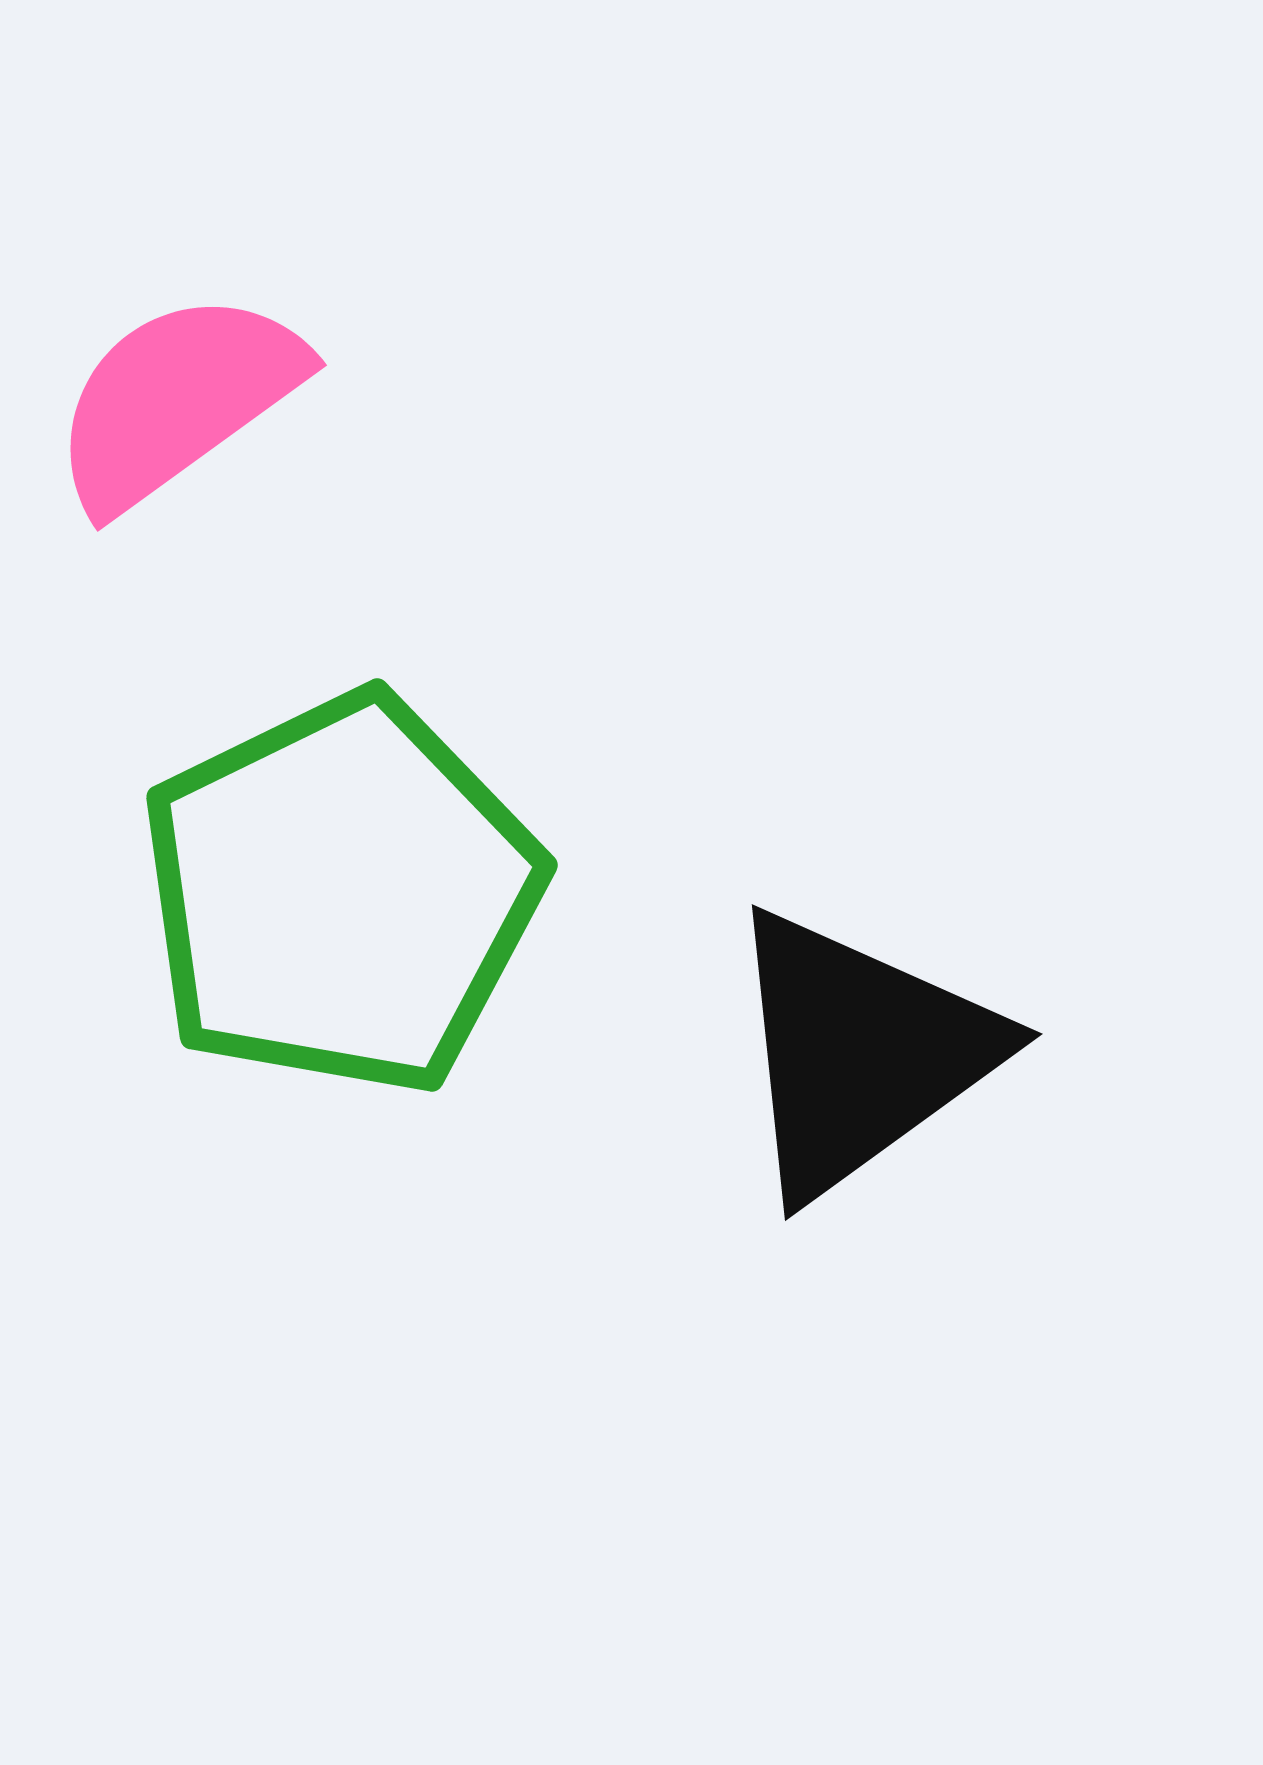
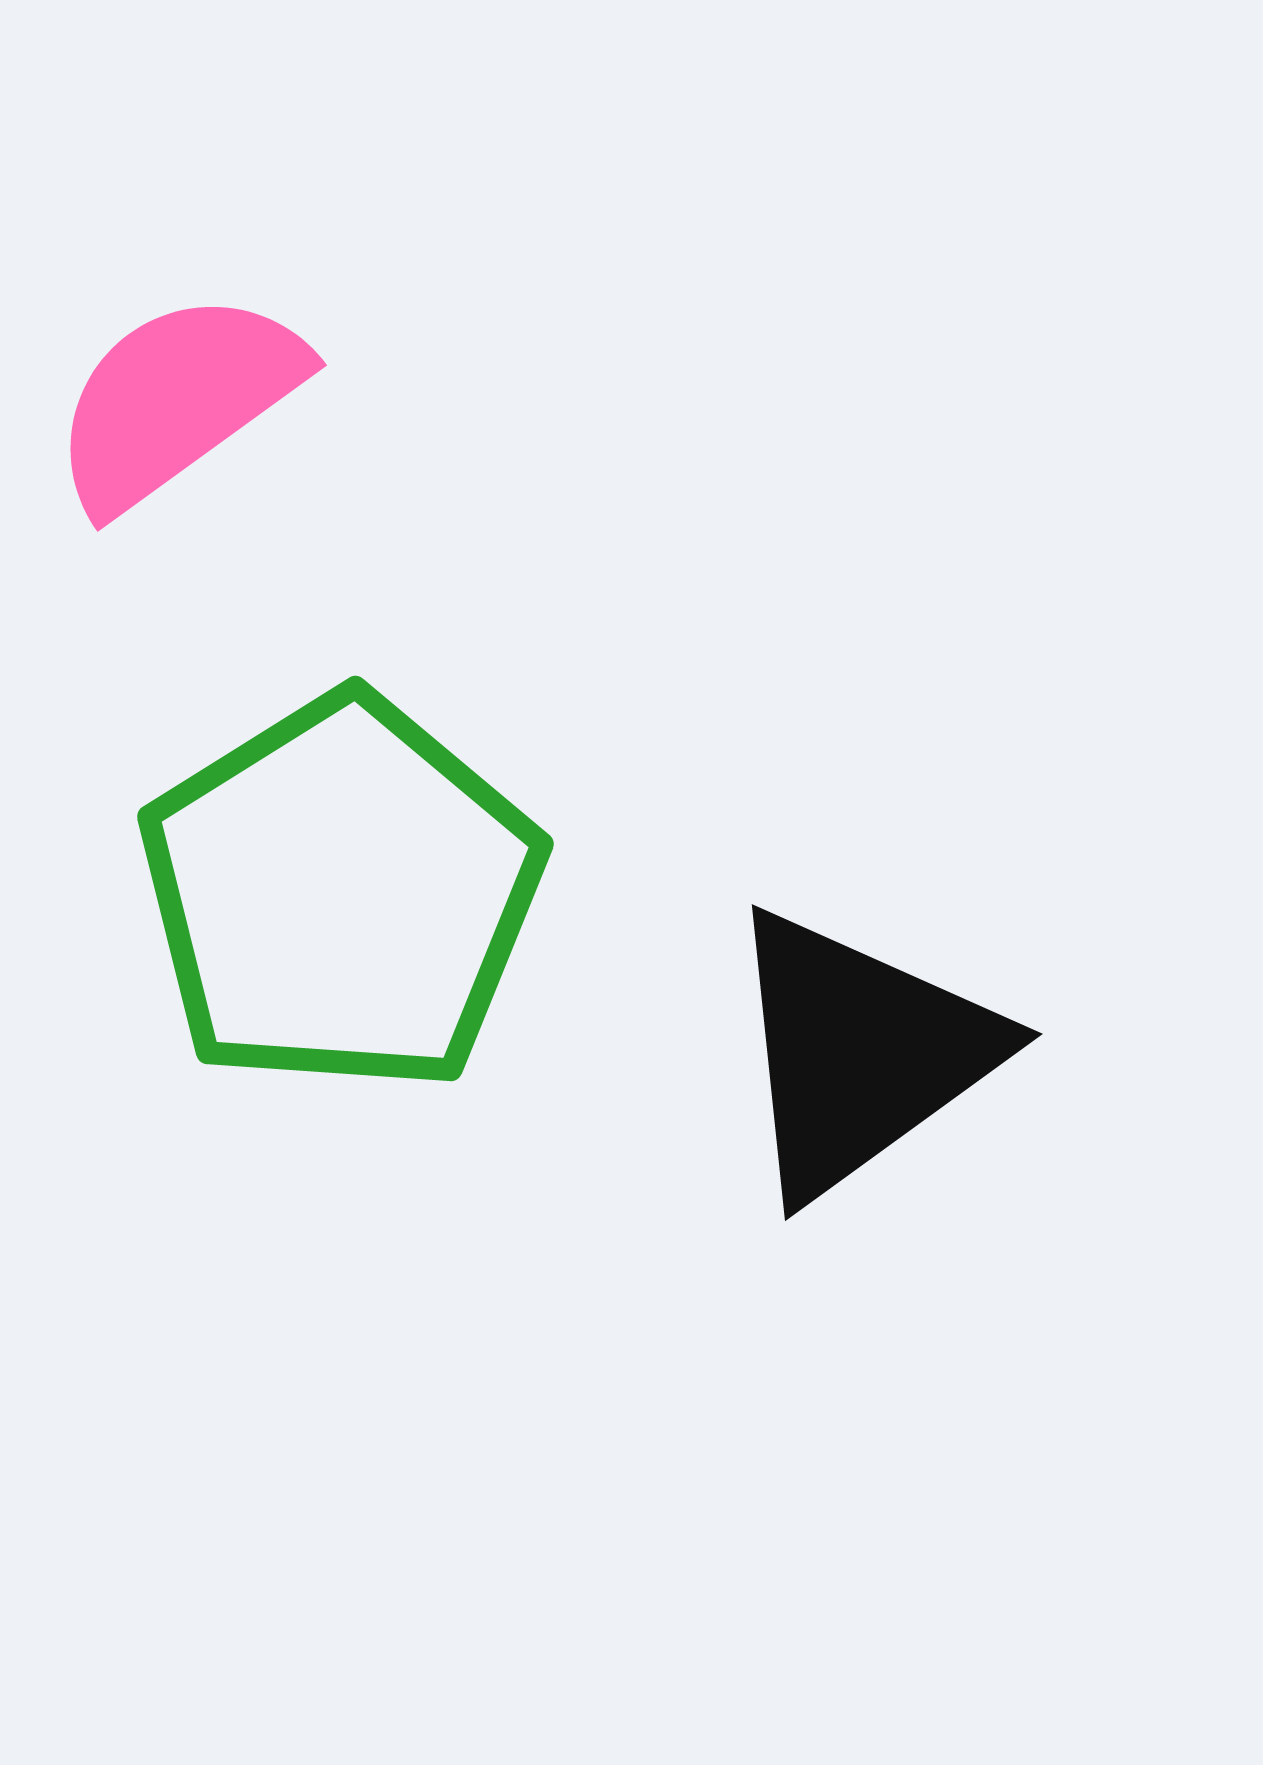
green pentagon: rotated 6 degrees counterclockwise
